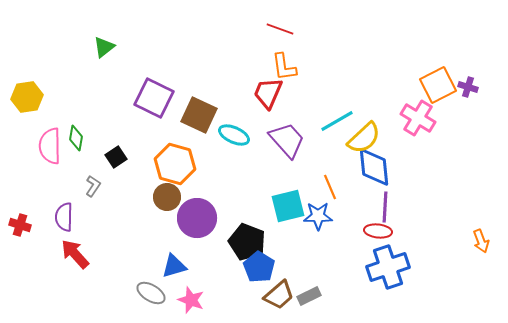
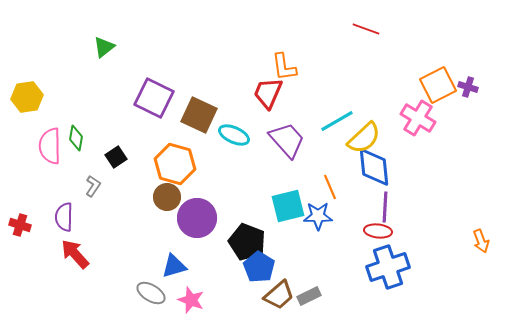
red line: moved 86 px right
